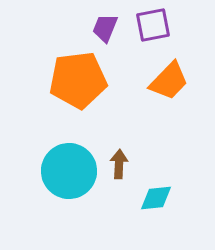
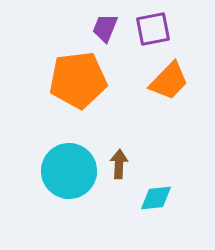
purple square: moved 4 px down
